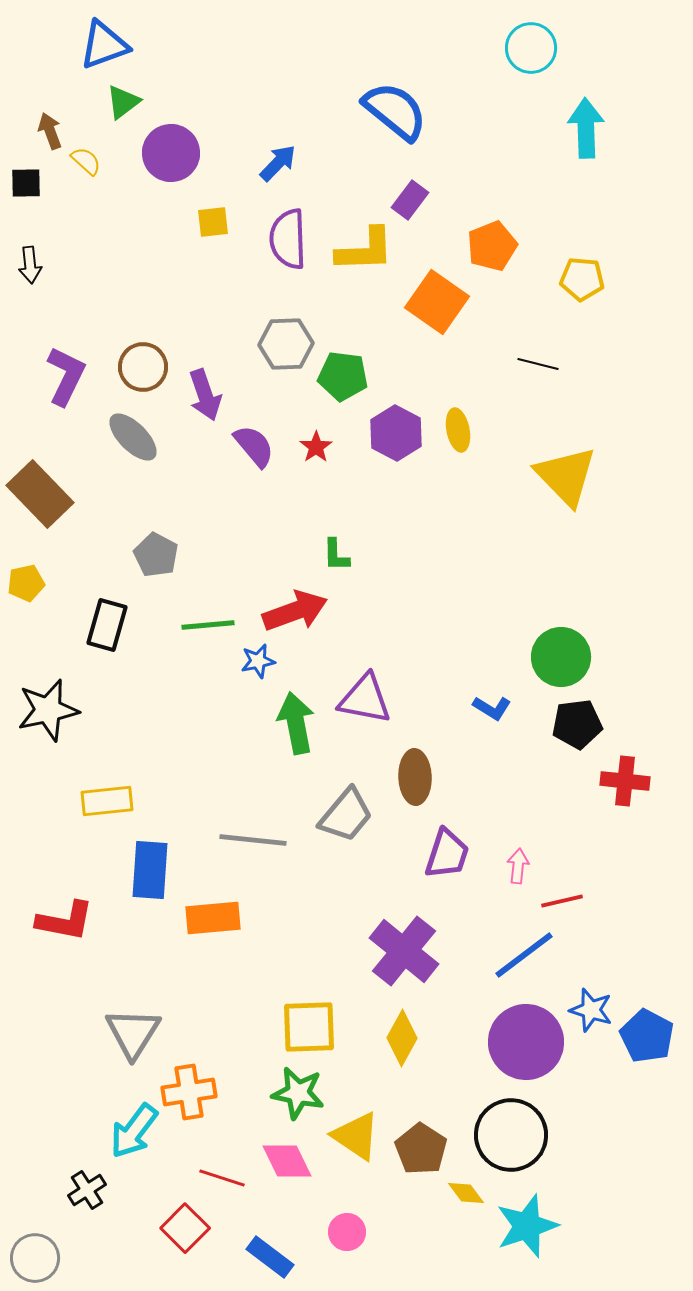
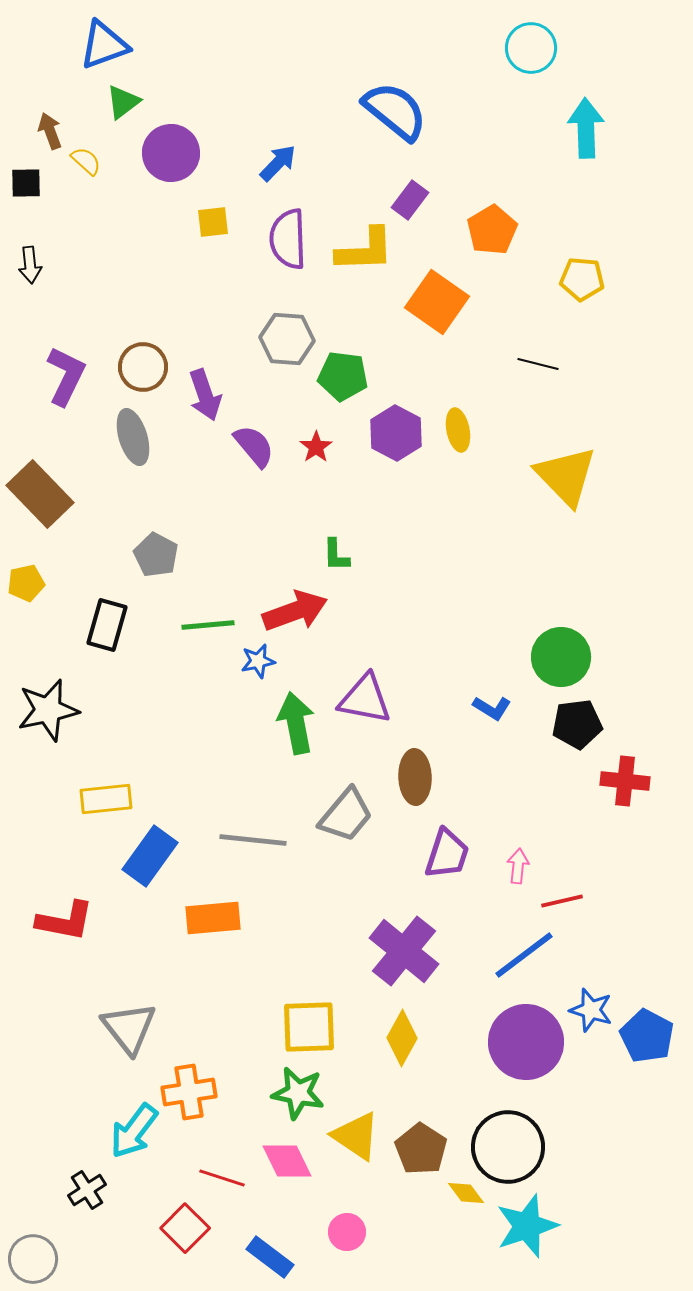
orange pentagon at (492, 246): moved 16 px up; rotated 9 degrees counterclockwise
gray hexagon at (286, 344): moved 1 px right, 5 px up; rotated 6 degrees clockwise
gray ellipse at (133, 437): rotated 28 degrees clockwise
yellow rectangle at (107, 801): moved 1 px left, 2 px up
blue rectangle at (150, 870): moved 14 px up; rotated 32 degrees clockwise
gray triangle at (133, 1033): moved 4 px left, 5 px up; rotated 10 degrees counterclockwise
black circle at (511, 1135): moved 3 px left, 12 px down
gray circle at (35, 1258): moved 2 px left, 1 px down
